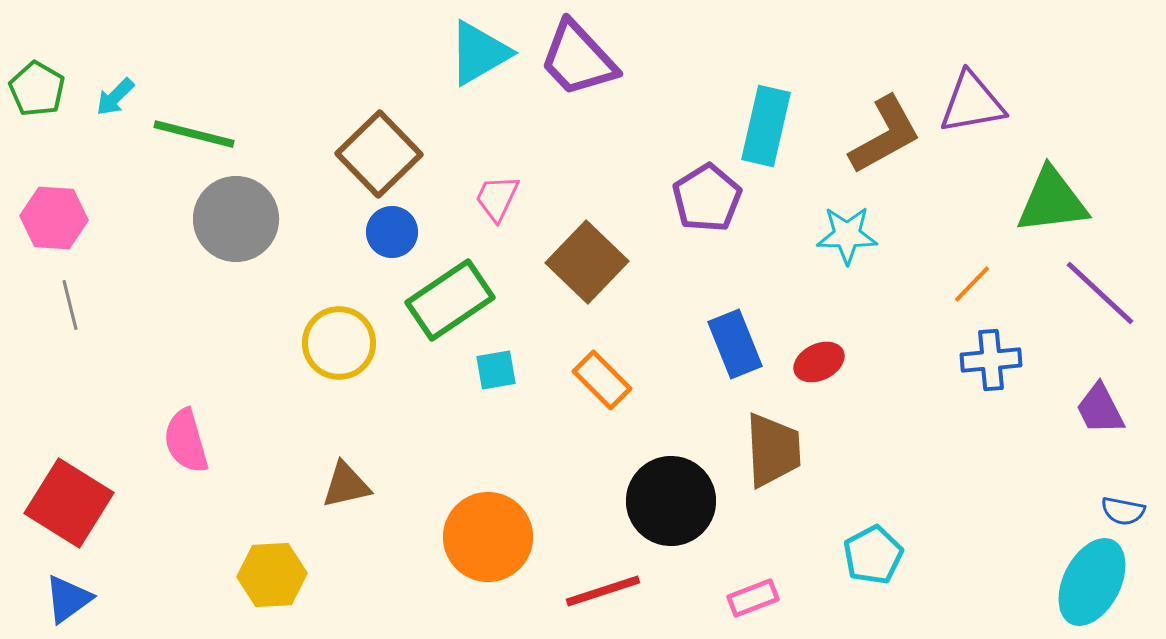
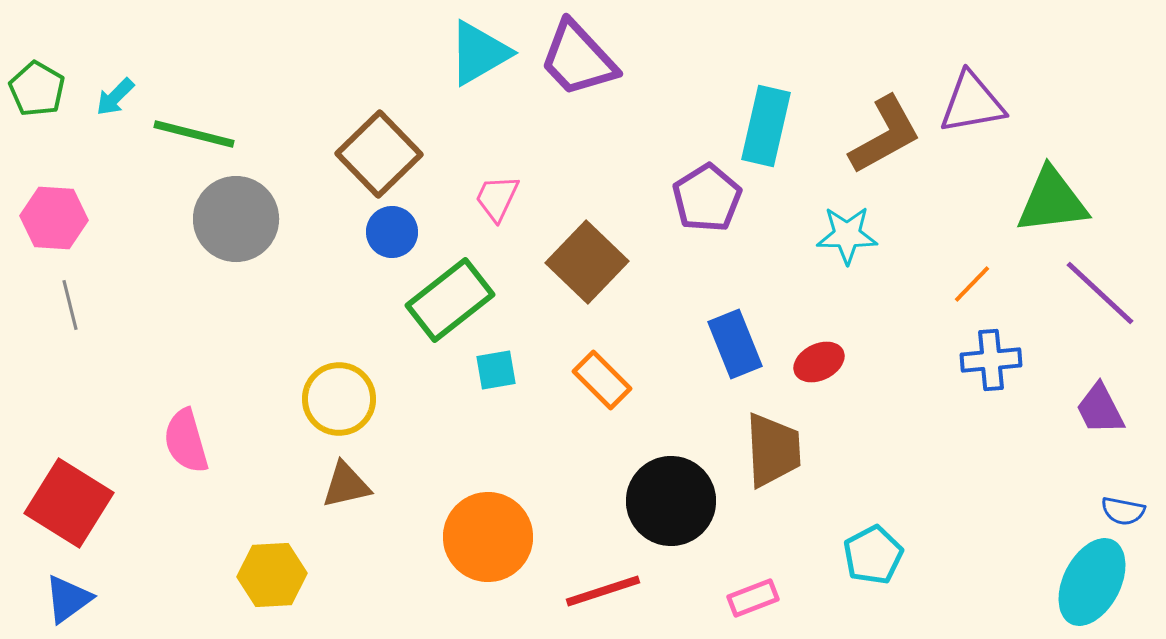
green rectangle at (450, 300): rotated 4 degrees counterclockwise
yellow circle at (339, 343): moved 56 px down
